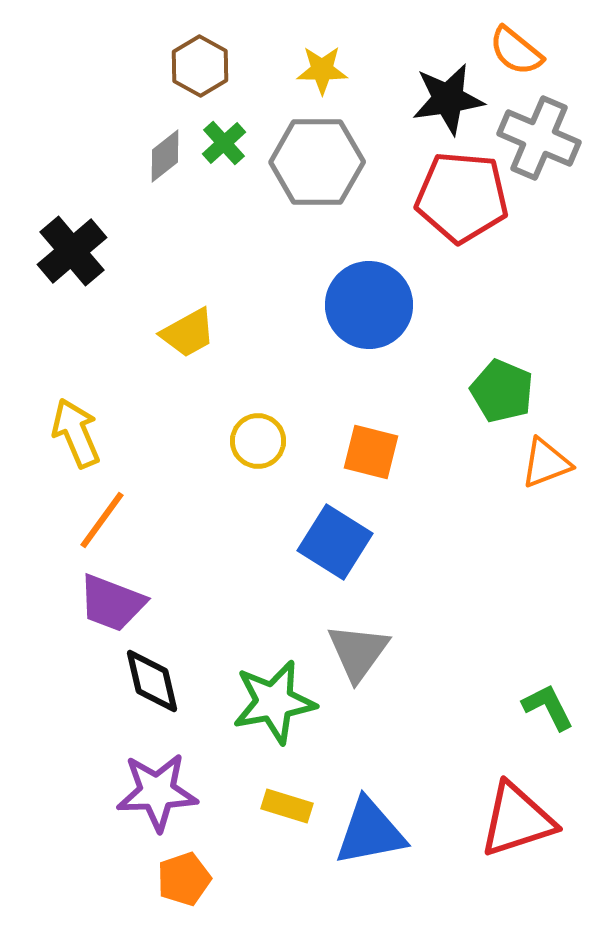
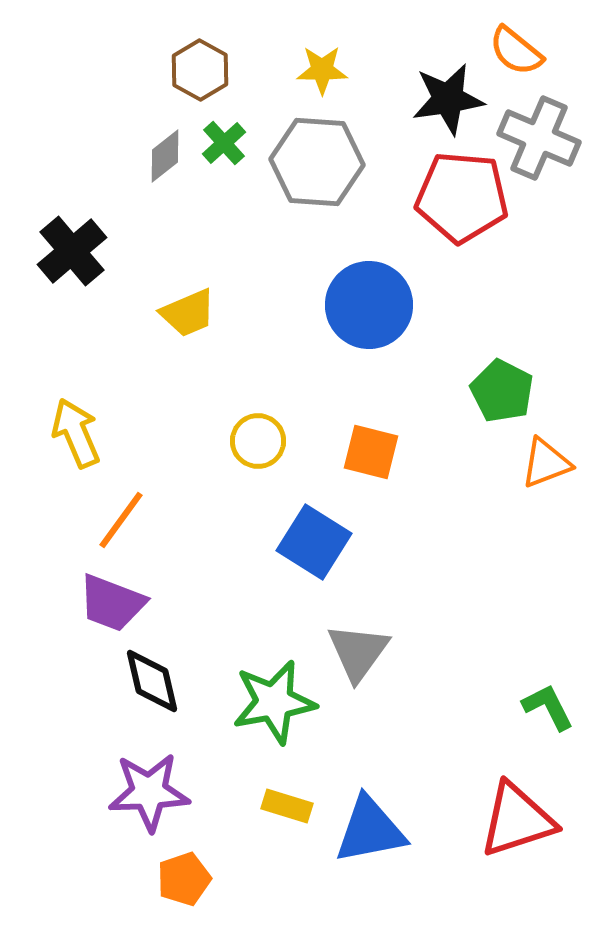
brown hexagon: moved 4 px down
gray hexagon: rotated 4 degrees clockwise
yellow trapezoid: moved 20 px up; rotated 6 degrees clockwise
green pentagon: rotated 4 degrees clockwise
orange line: moved 19 px right
blue square: moved 21 px left
purple star: moved 8 px left
blue triangle: moved 2 px up
